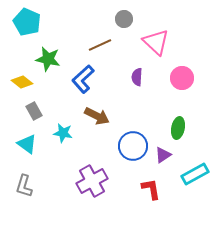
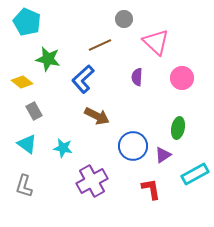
cyan star: moved 15 px down
